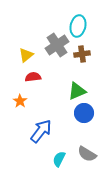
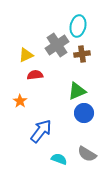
yellow triangle: rotated 14 degrees clockwise
red semicircle: moved 2 px right, 2 px up
cyan semicircle: rotated 84 degrees clockwise
